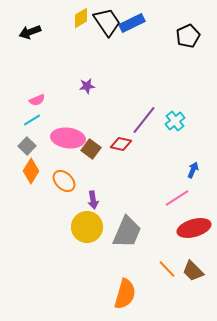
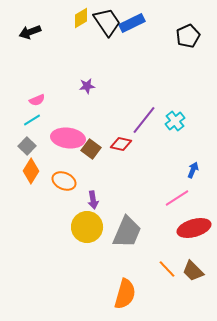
orange ellipse: rotated 20 degrees counterclockwise
